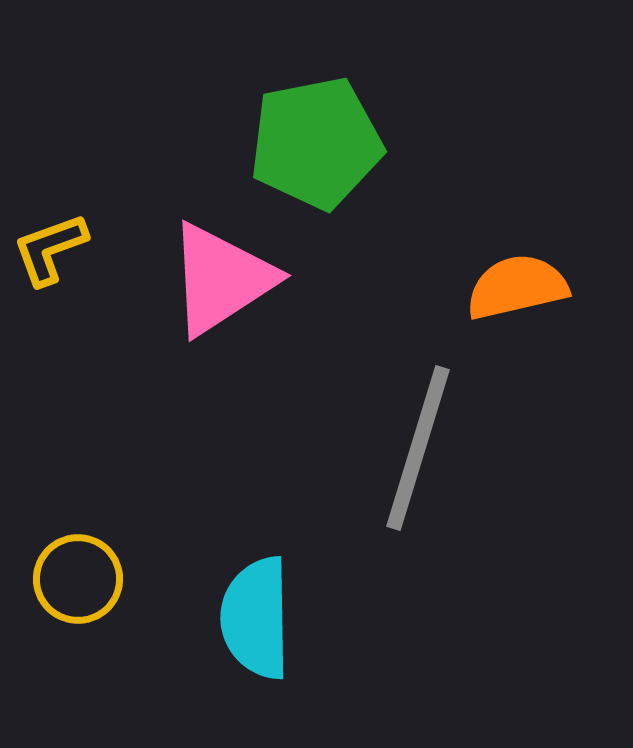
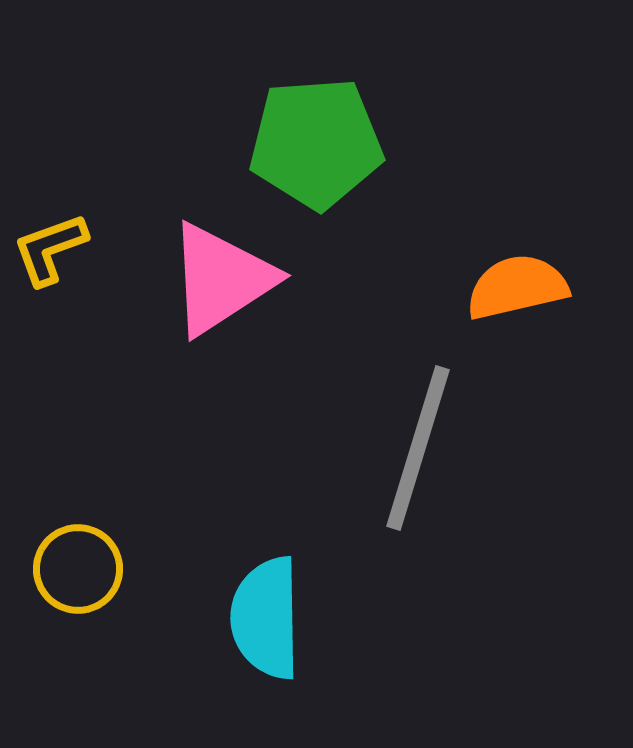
green pentagon: rotated 7 degrees clockwise
yellow circle: moved 10 px up
cyan semicircle: moved 10 px right
